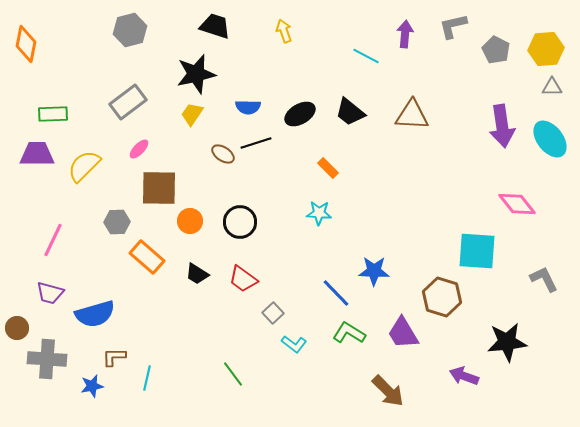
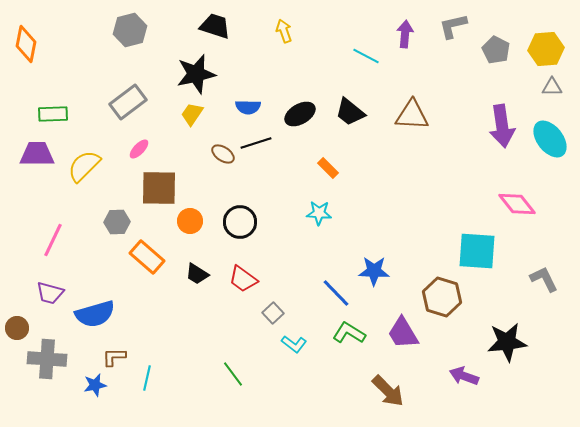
blue star at (92, 386): moved 3 px right, 1 px up
